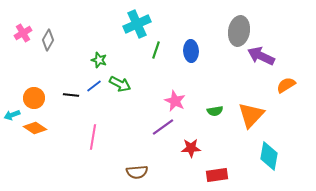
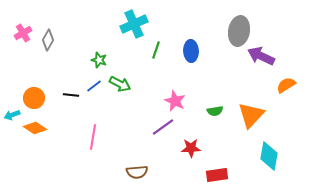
cyan cross: moved 3 px left
